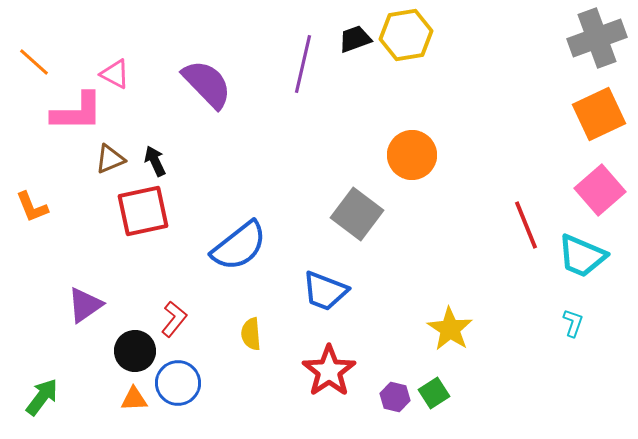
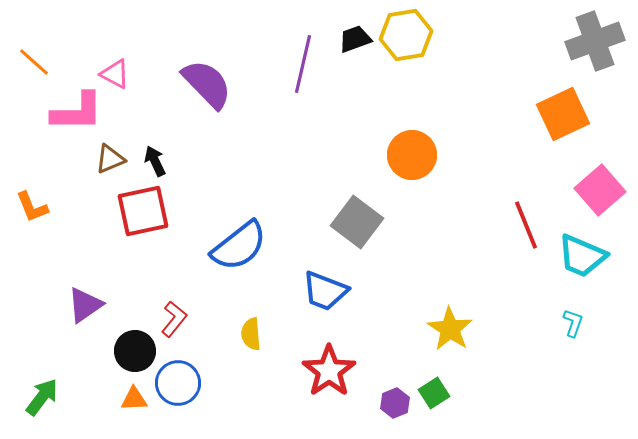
gray cross: moved 2 px left, 3 px down
orange square: moved 36 px left
gray square: moved 8 px down
purple hexagon: moved 6 px down; rotated 24 degrees clockwise
